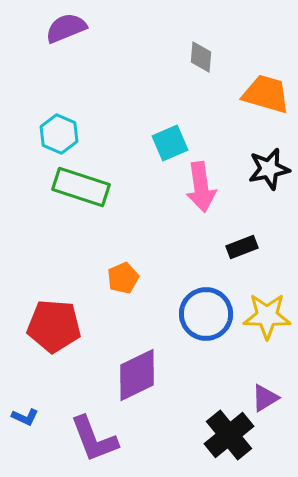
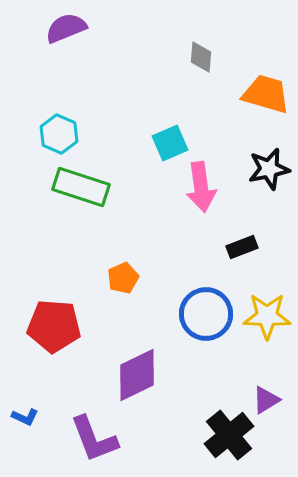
purple triangle: moved 1 px right, 2 px down
